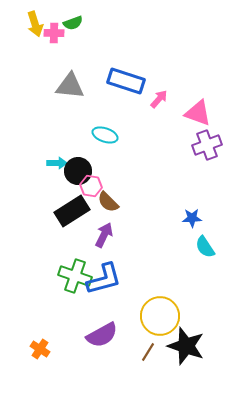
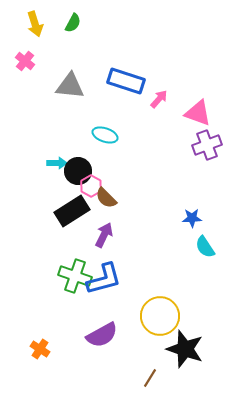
green semicircle: rotated 42 degrees counterclockwise
pink cross: moved 29 px left, 28 px down; rotated 36 degrees clockwise
pink hexagon: rotated 20 degrees clockwise
brown semicircle: moved 2 px left, 4 px up
black star: moved 1 px left, 3 px down
brown line: moved 2 px right, 26 px down
